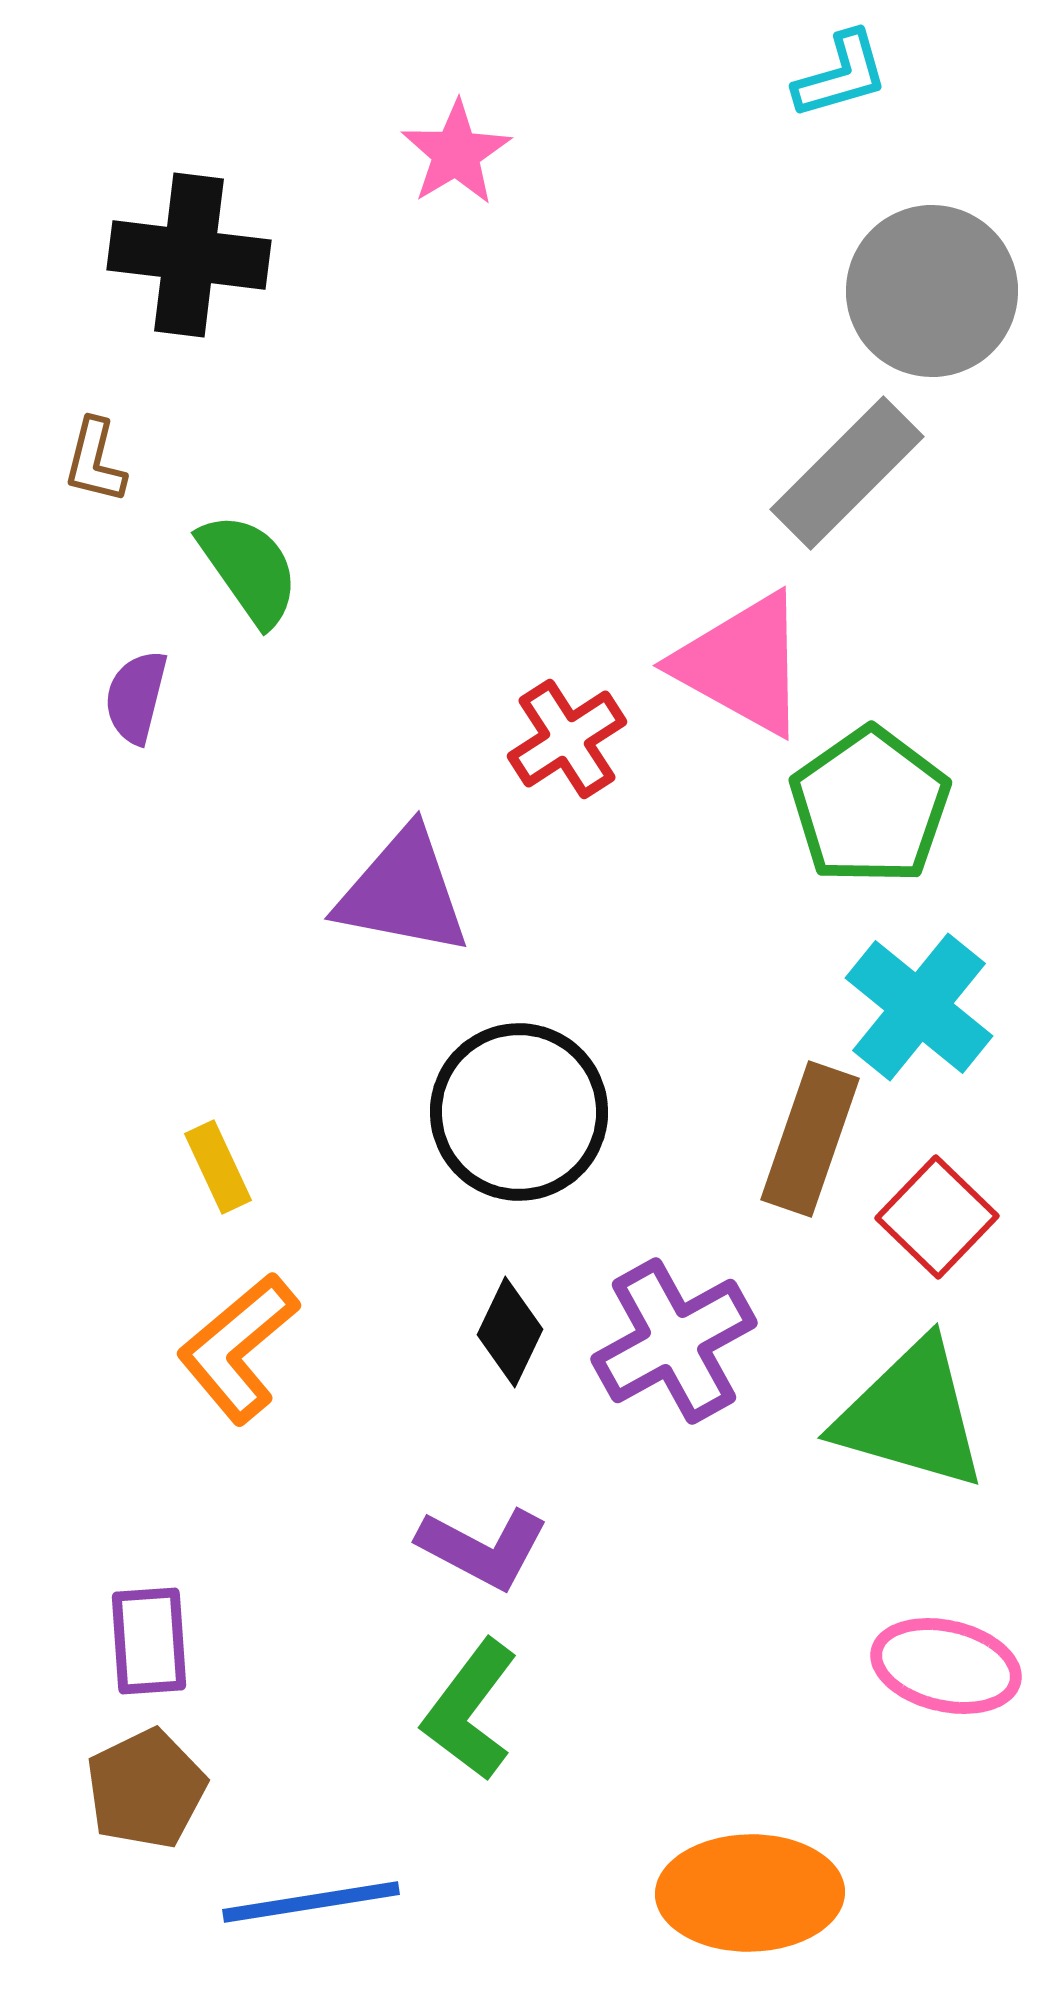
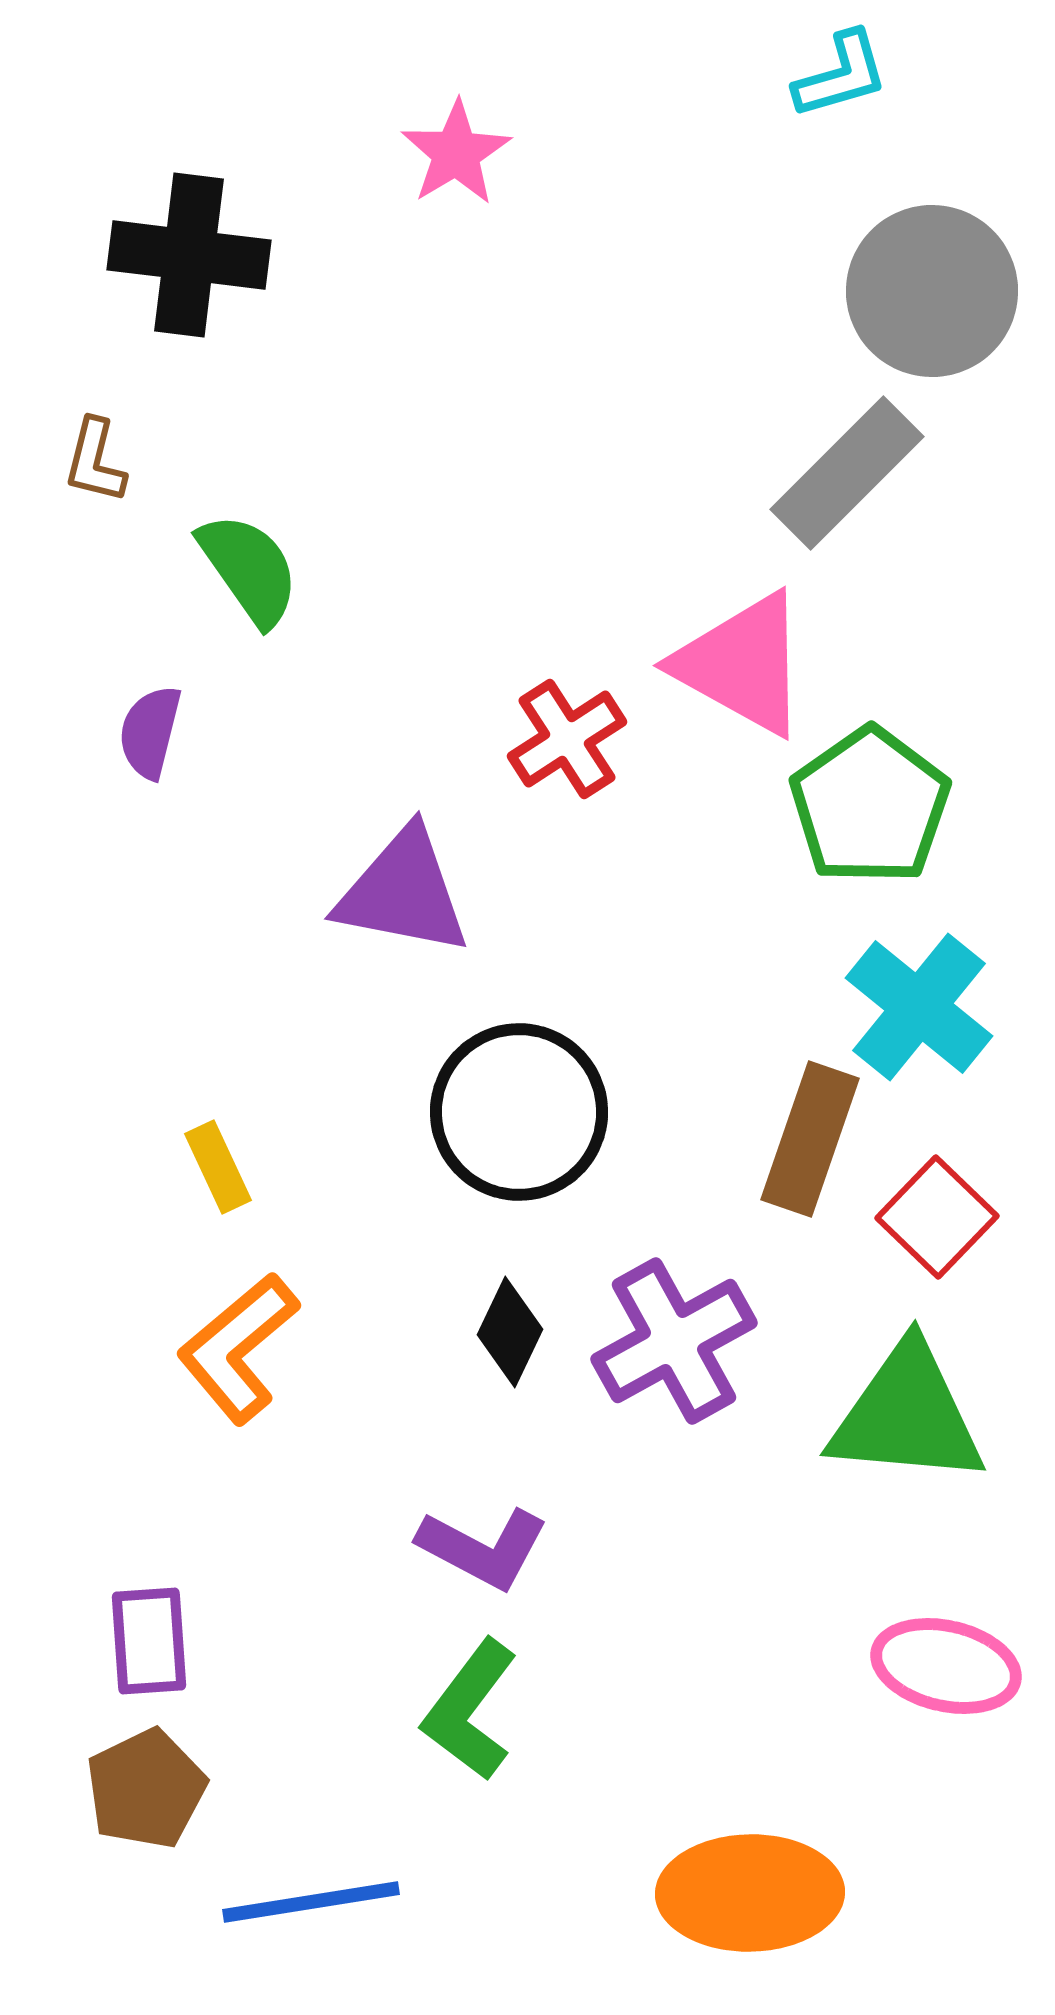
purple semicircle: moved 14 px right, 35 px down
green triangle: moved 4 px left; rotated 11 degrees counterclockwise
